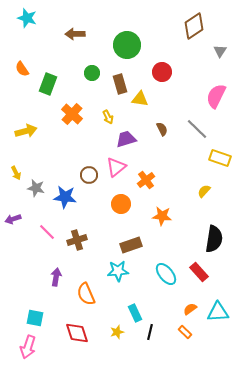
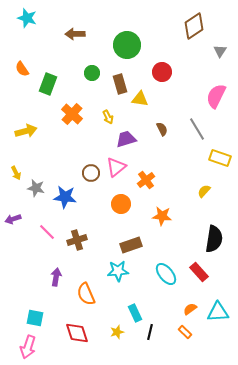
gray line at (197, 129): rotated 15 degrees clockwise
brown circle at (89, 175): moved 2 px right, 2 px up
